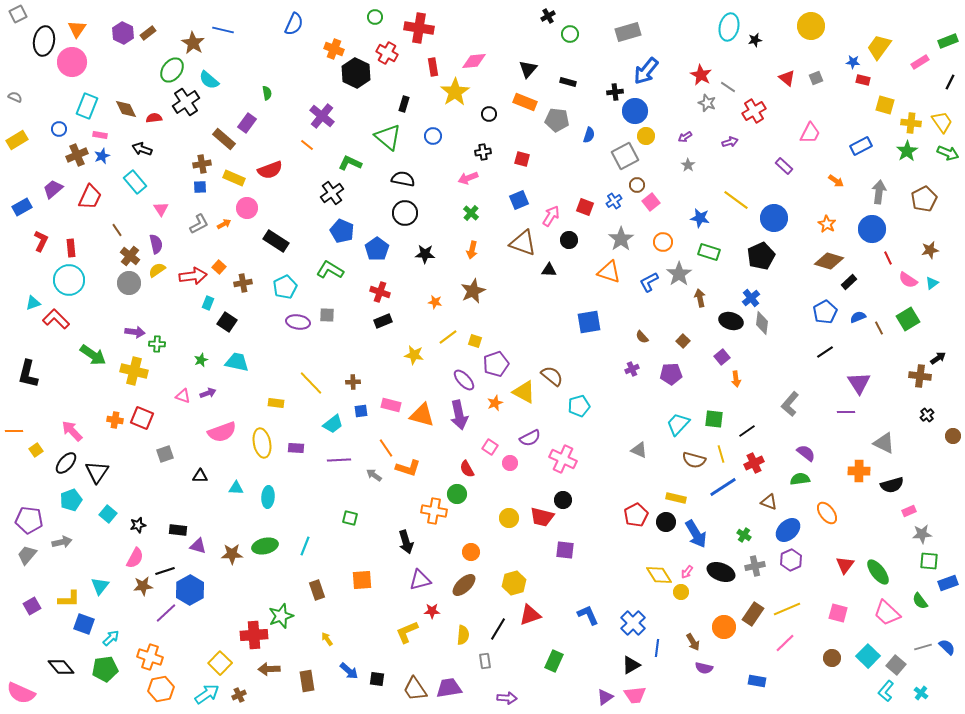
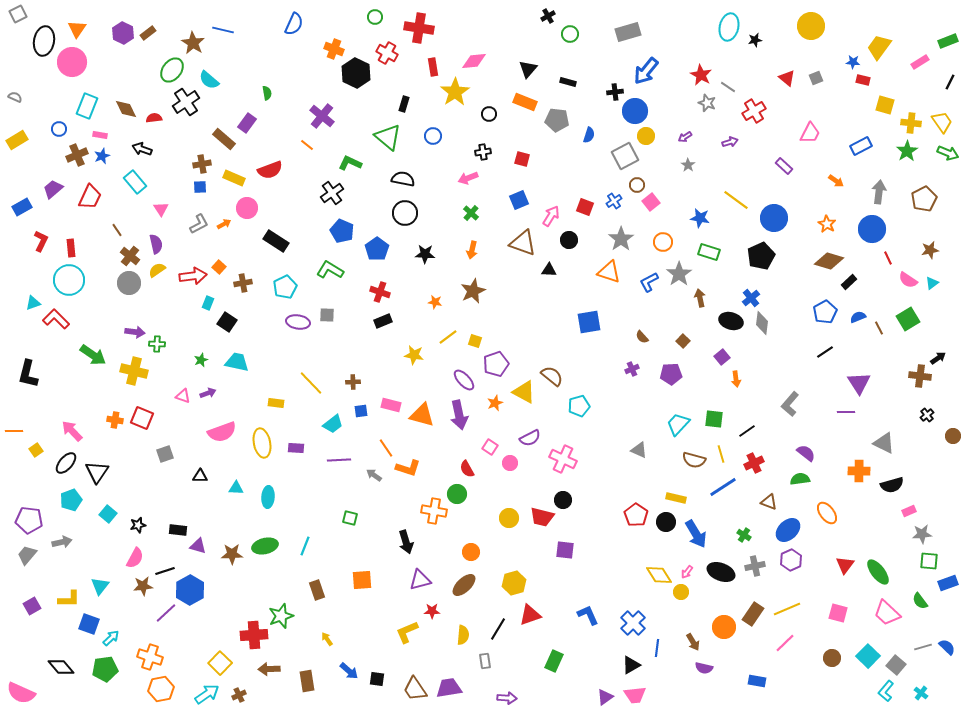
red pentagon at (636, 515): rotated 10 degrees counterclockwise
blue square at (84, 624): moved 5 px right
